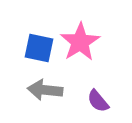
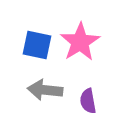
blue square: moved 2 px left, 3 px up
purple semicircle: moved 10 px left; rotated 30 degrees clockwise
